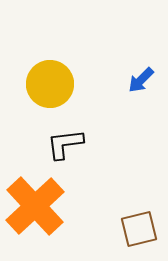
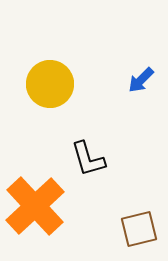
black L-shape: moved 23 px right, 15 px down; rotated 99 degrees counterclockwise
